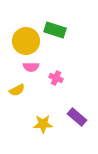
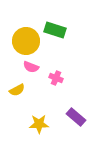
pink semicircle: rotated 21 degrees clockwise
purple rectangle: moved 1 px left
yellow star: moved 4 px left
